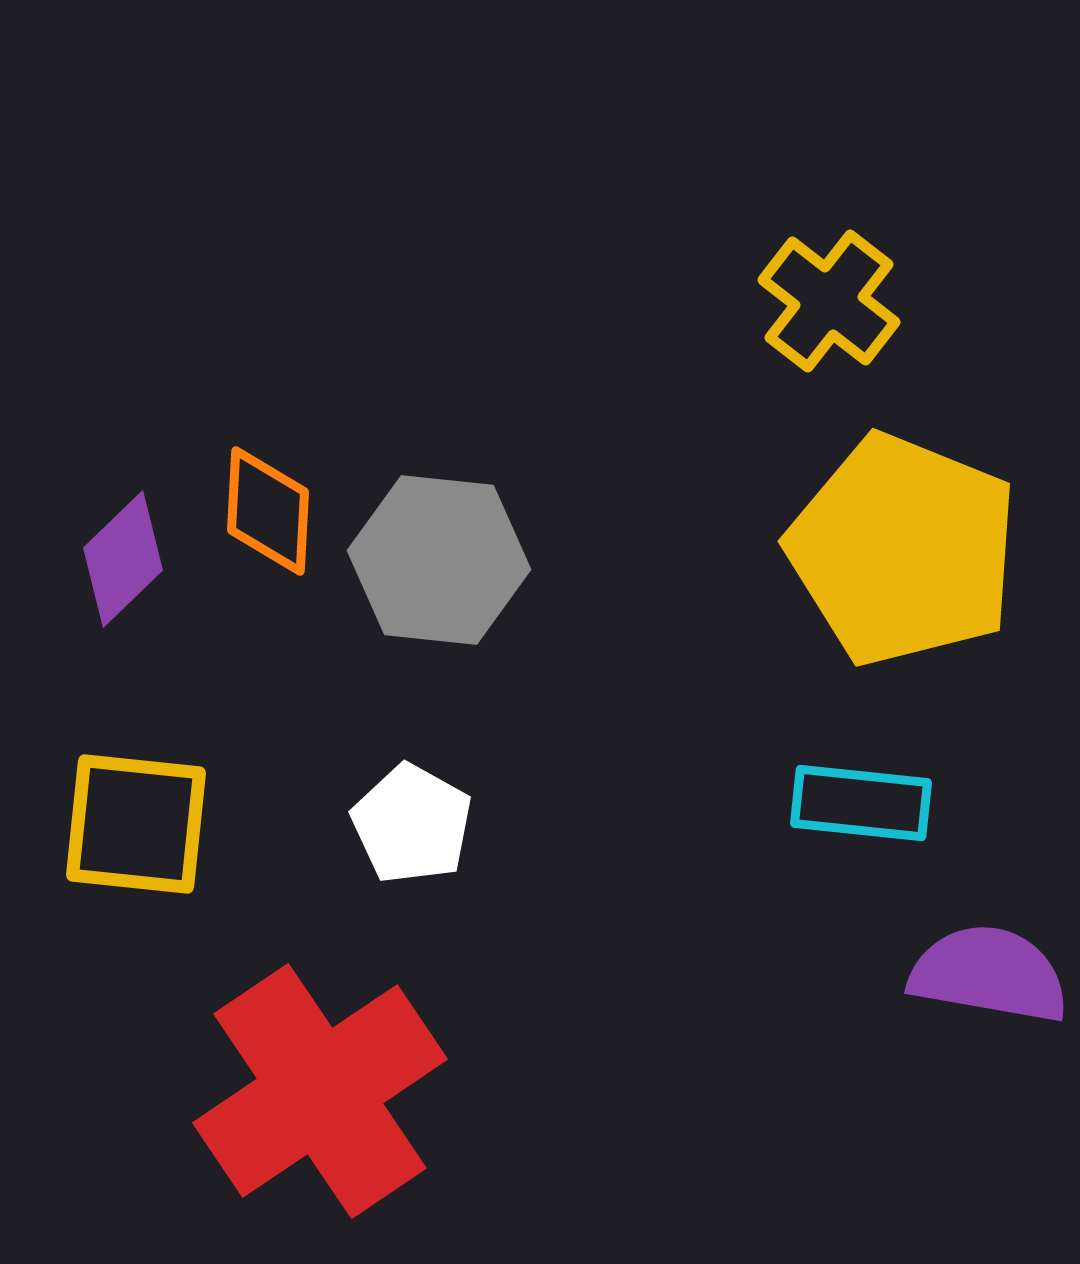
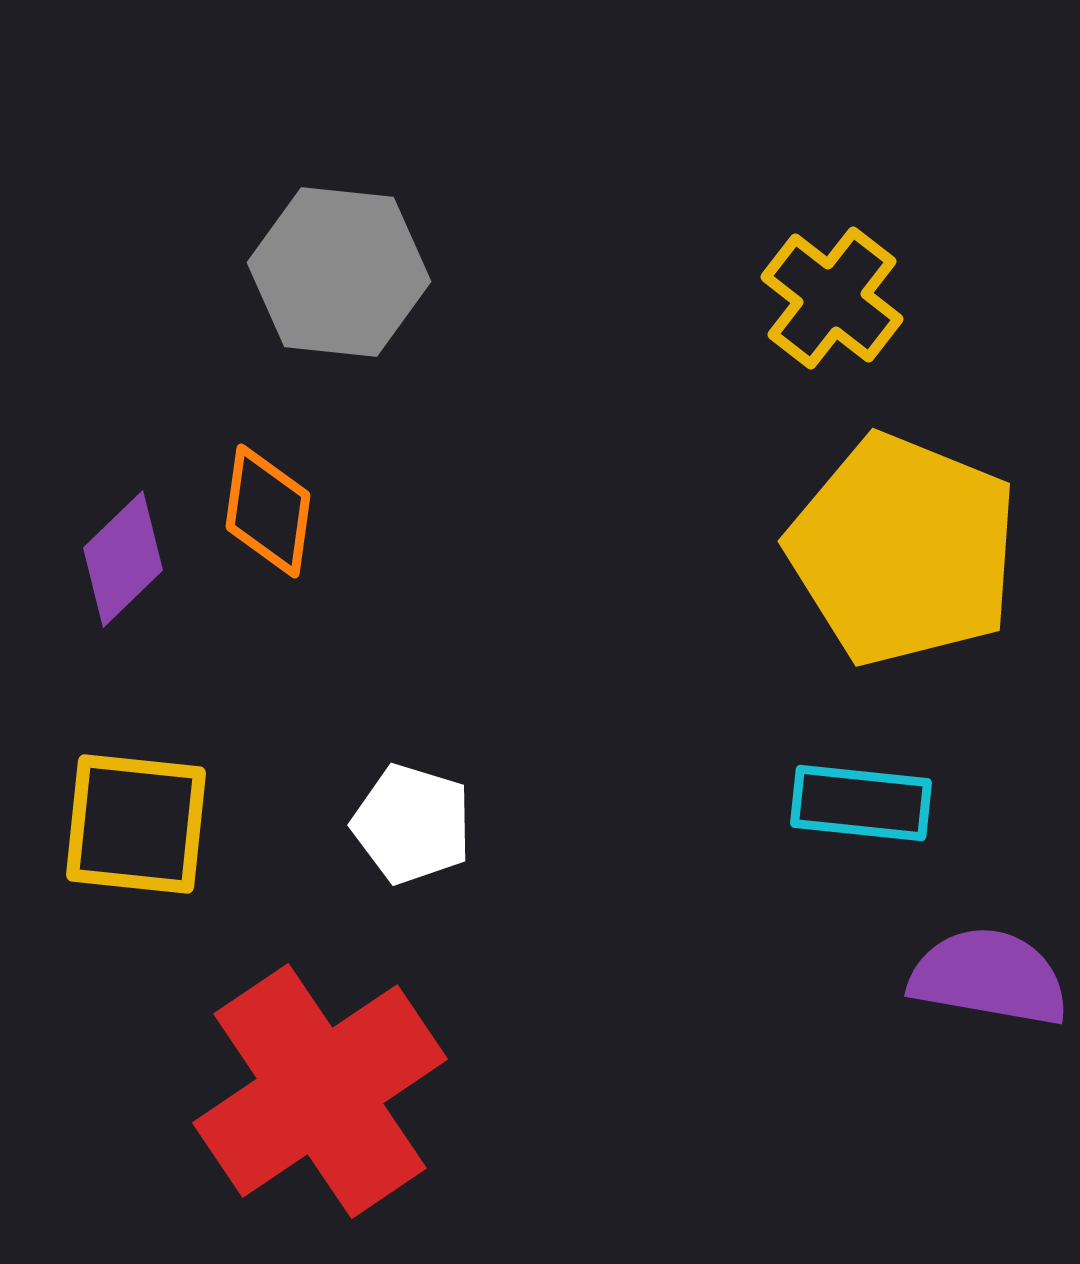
yellow cross: moved 3 px right, 3 px up
orange diamond: rotated 5 degrees clockwise
gray hexagon: moved 100 px left, 288 px up
white pentagon: rotated 12 degrees counterclockwise
purple semicircle: moved 3 px down
